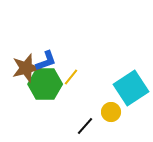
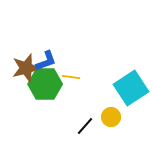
yellow line: rotated 60 degrees clockwise
yellow circle: moved 5 px down
